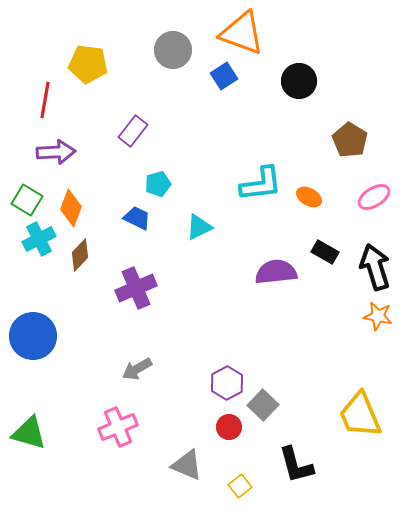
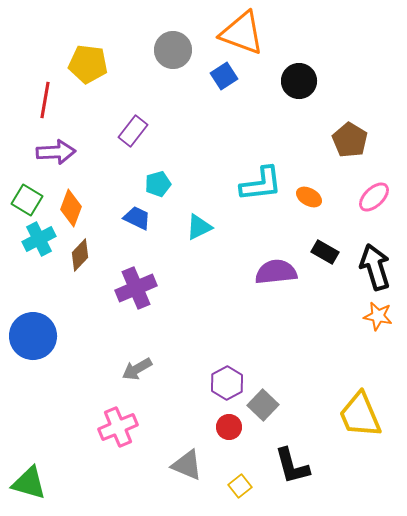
pink ellipse: rotated 12 degrees counterclockwise
green triangle: moved 50 px down
black L-shape: moved 4 px left, 1 px down
